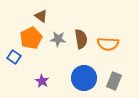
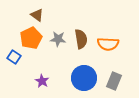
brown triangle: moved 4 px left, 1 px up
